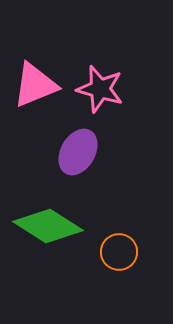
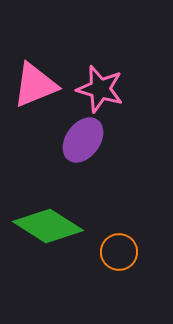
purple ellipse: moved 5 px right, 12 px up; rotated 6 degrees clockwise
